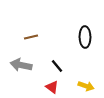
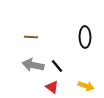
brown line: rotated 16 degrees clockwise
gray arrow: moved 12 px right
